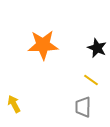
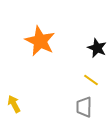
orange star: moved 3 px left, 4 px up; rotated 28 degrees clockwise
gray trapezoid: moved 1 px right
